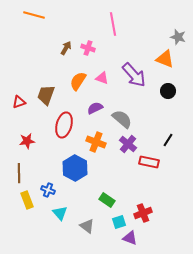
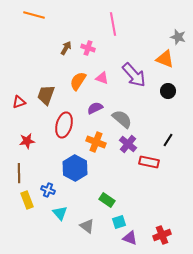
red cross: moved 19 px right, 22 px down
